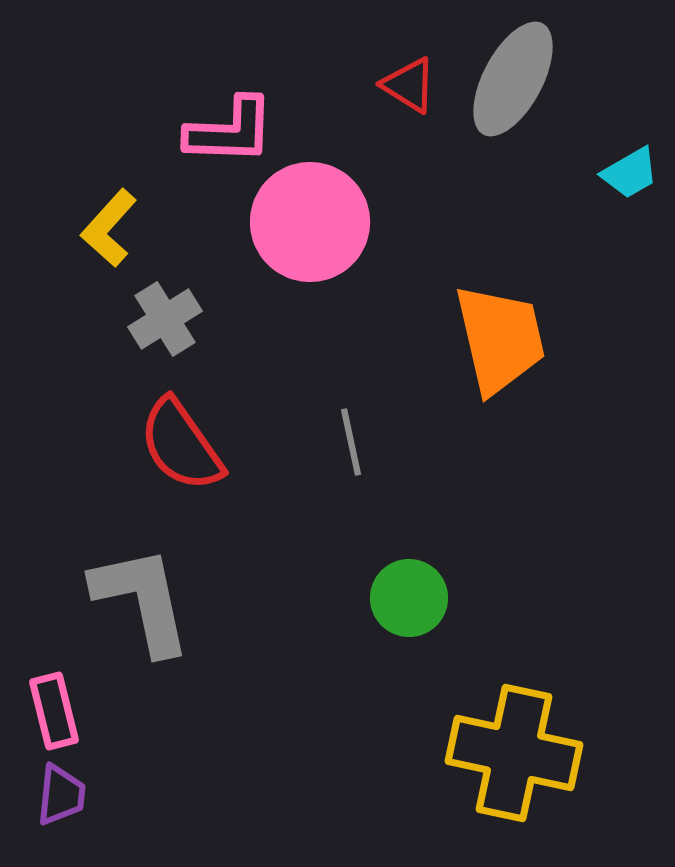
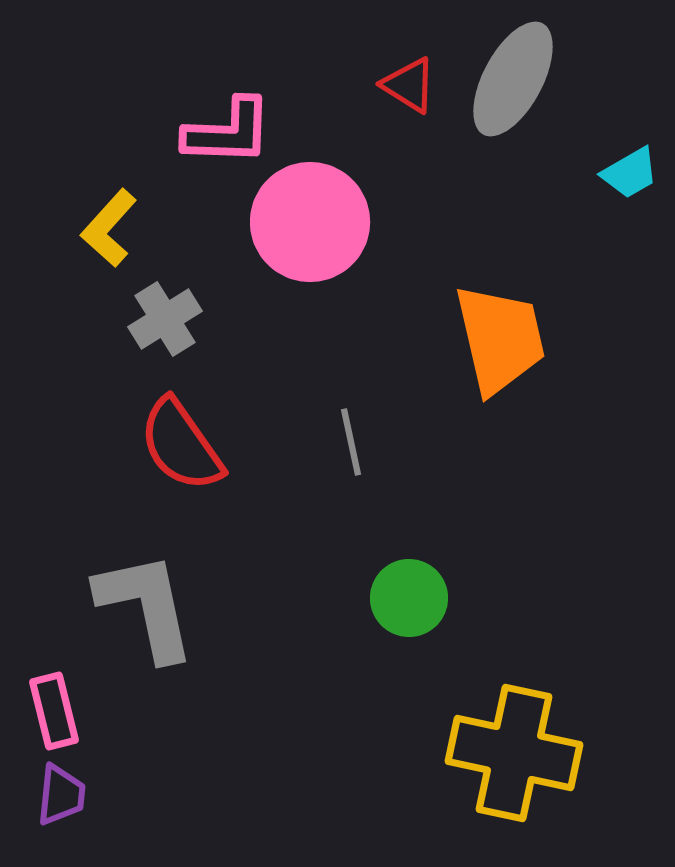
pink L-shape: moved 2 px left, 1 px down
gray L-shape: moved 4 px right, 6 px down
